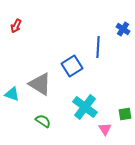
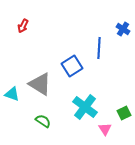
red arrow: moved 7 px right
blue line: moved 1 px right, 1 px down
green square: moved 1 px left, 1 px up; rotated 16 degrees counterclockwise
